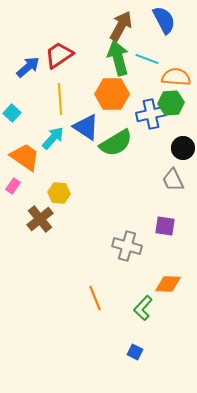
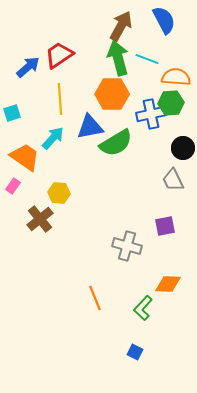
cyan square: rotated 30 degrees clockwise
blue triangle: moved 4 px right; rotated 44 degrees counterclockwise
purple square: rotated 20 degrees counterclockwise
